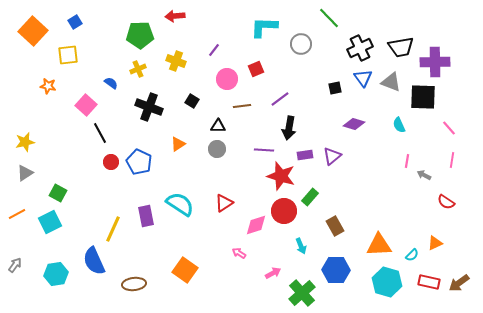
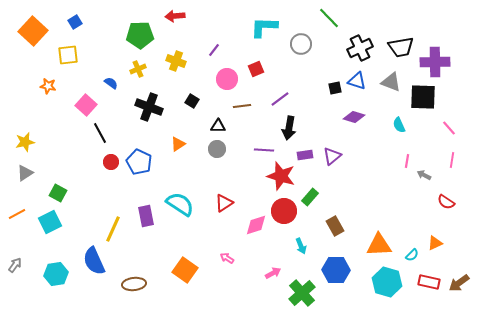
blue triangle at (363, 78): moved 6 px left, 3 px down; rotated 36 degrees counterclockwise
purple diamond at (354, 124): moved 7 px up
pink arrow at (239, 253): moved 12 px left, 5 px down
